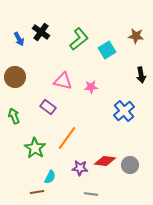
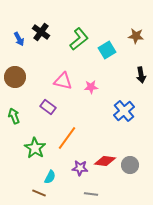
brown line: moved 2 px right, 1 px down; rotated 32 degrees clockwise
